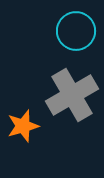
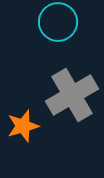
cyan circle: moved 18 px left, 9 px up
